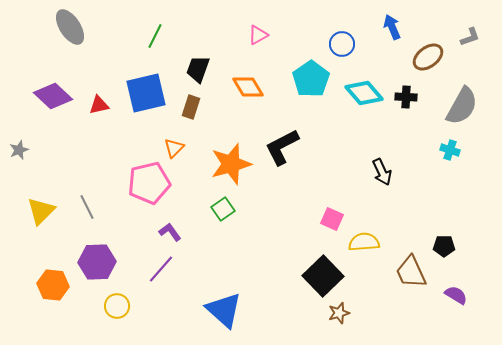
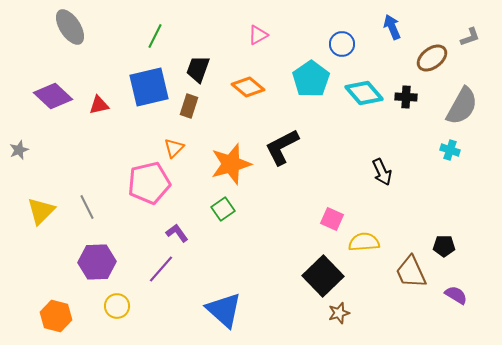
brown ellipse: moved 4 px right, 1 px down
orange diamond: rotated 20 degrees counterclockwise
blue square: moved 3 px right, 6 px up
brown rectangle: moved 2 px left, 1 px up
purple L-shape: moved 7 px right, 1 px down
orange hexagon: moved 3 px right, 31 px down; rotated 8 degrees clockwise
